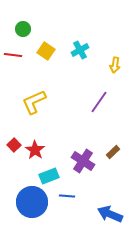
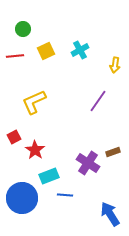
yellow square: rotated 30 degrees clockwise
red line: moved 2 px right, 1 px down; rotated 12 degrees counterclockwise
purple line: moved 1 px left, 1 px up
red square: moved 8 px up; rotated 16 degrees clockwise
brown rectangle: rotated 24 degrees clockwise
purple cross: moved 5 px right, 2 px down
blue line: moved 2 px left, 1 px up
blue circle: moved 10 px left, 4 px up
blue arrow: rotated 35 degrees clockwise
